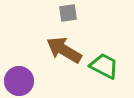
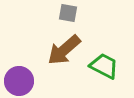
gray square: rotated 18 degrees clockwise
brown arrow: rotated 72 degrees counterclockwise
